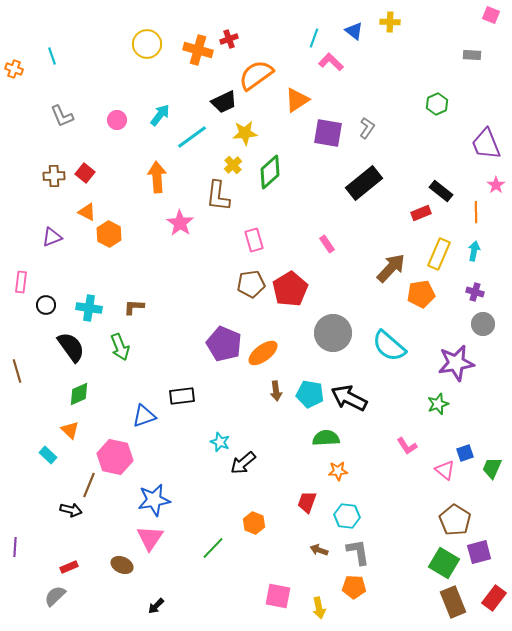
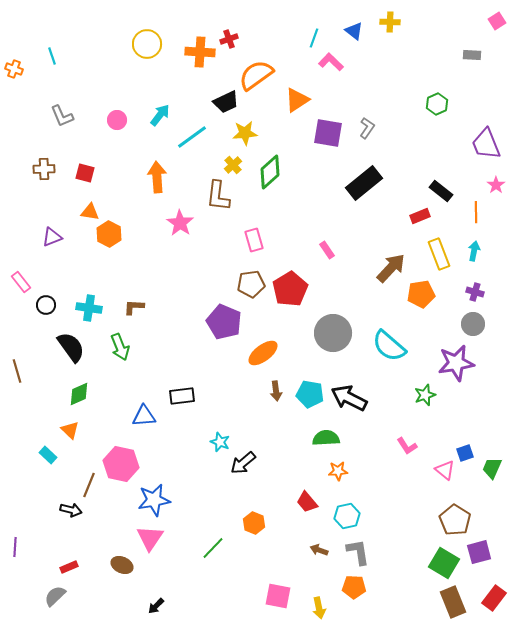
pink square at (491, 15): moved 6 px right, 6 px down; rotated 36 degrees clockwise
orange cross at (198, 50): moved 2 px right, 2 px down; rotated 12 degrees counterclockwise
black trapezoid at (224, 102): moved 2 px right
red square at (85, 173): rotated 24 degrees counterclockwise
brown cross at (54, 176): moved 10 px left, 7 px up
orange triangle at (87, 212): moved 3 px right; rotated 18 degrees counterclockwise
red rectangle at (421, 213): moved 1 px left, 3 px down
pink rectangle at (327, 244): moved 6 px down
yellow rectangle at (439, 254): rotated 44 degrees counterclockwise
pink rectangle at (21, 282): rotated 45 degrees counterclockwise
gray circle at (483, 324): moved 10 px left
purple pentagon at (224, 344): moved 22 px up
green star at (438, 404): moved 13 px left, 9 px up
blue triangle at (144, 416): rotated 15 degrees clockwise
pink hexagon at (115, 457): moved 6 px right, 7 px down
red trapezoid at (307, 502): rotated 60 degrees counterclockwise
cyan hexagon at (347, 516): rotated 20 degrees counterclockwise
